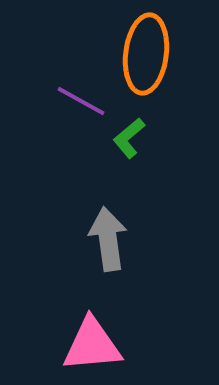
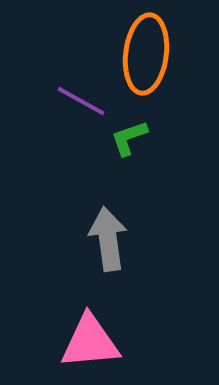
green L-shape: rotated 21 degrees clockwise
pink triangle: moved 2 px left, 3 px up
